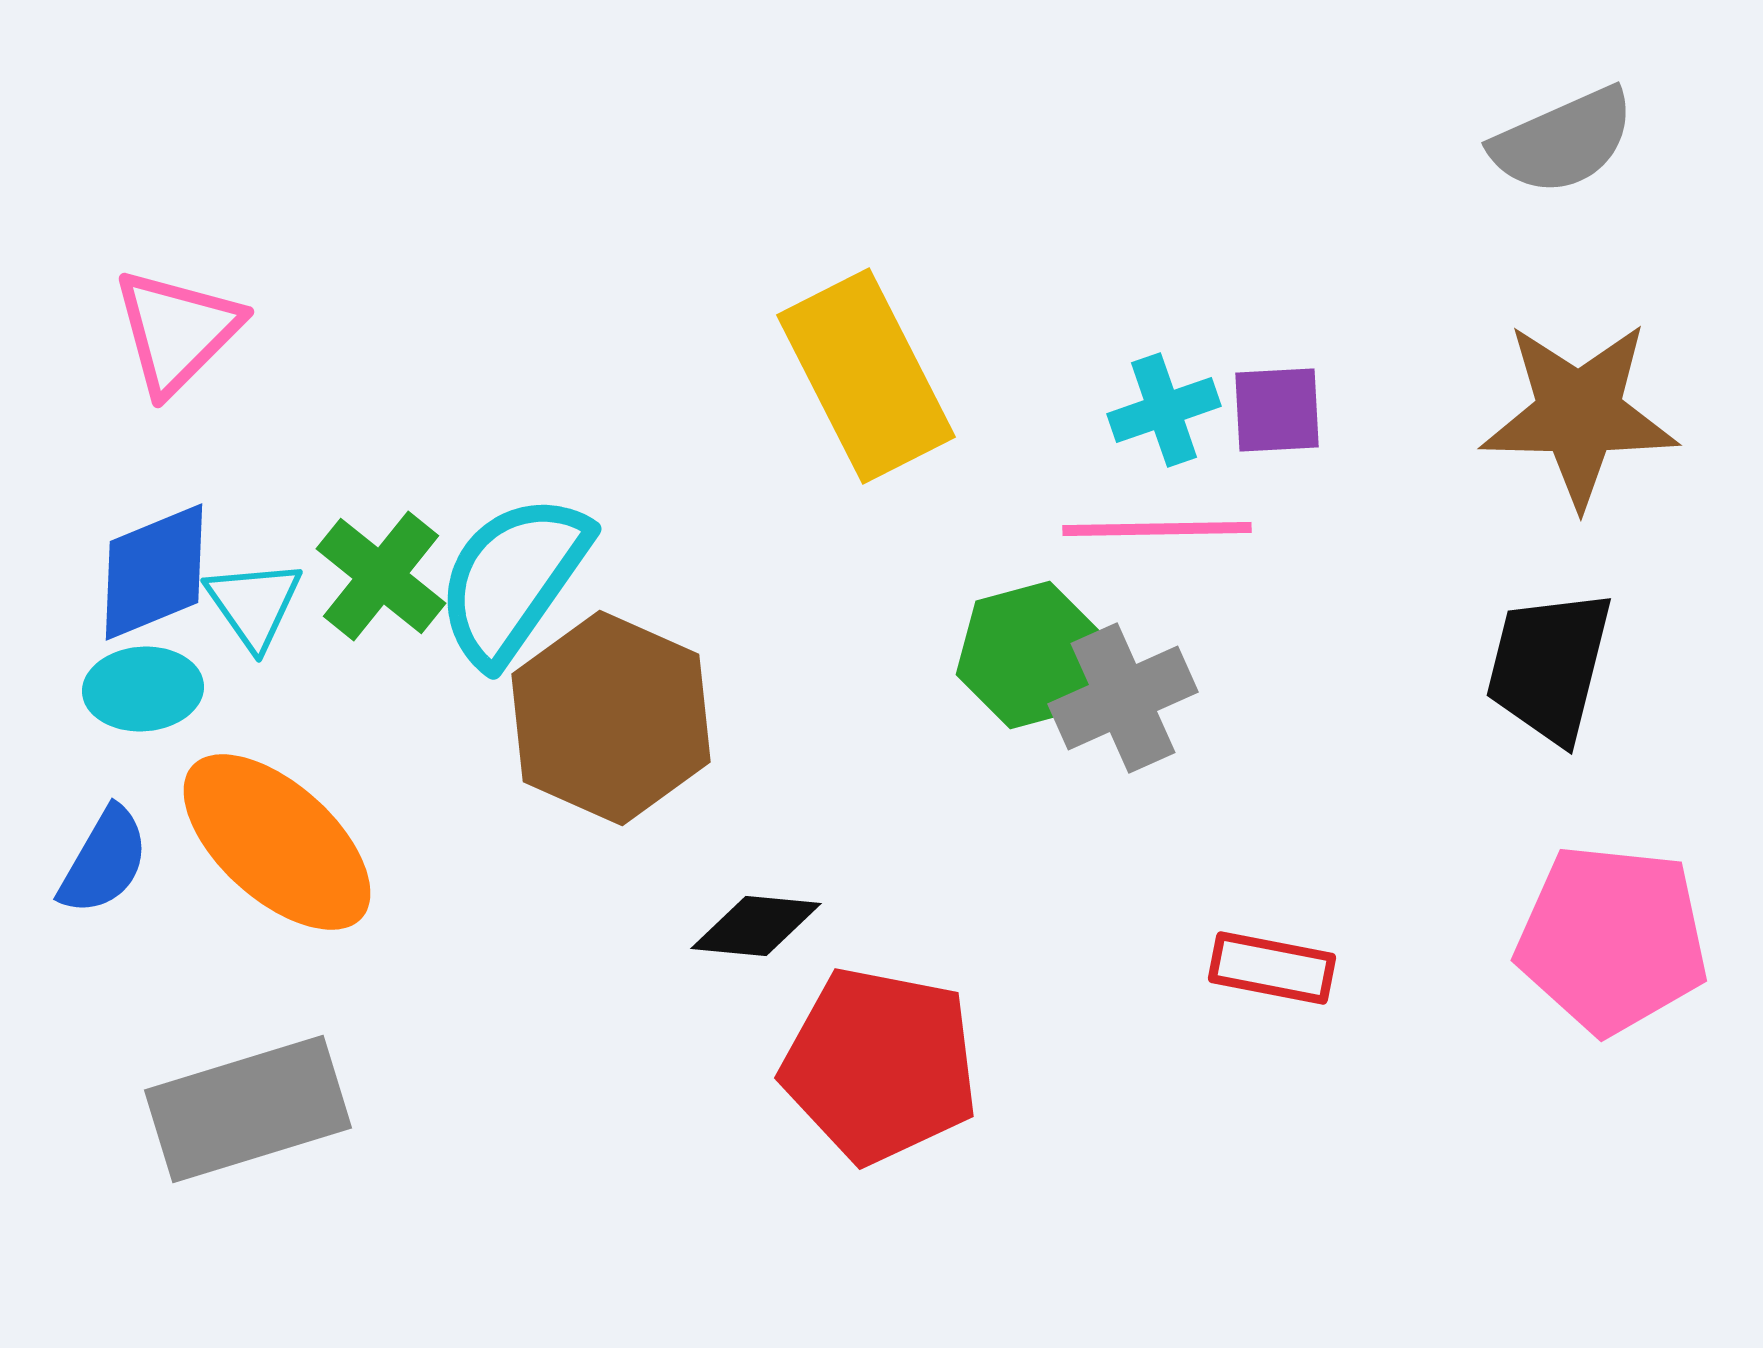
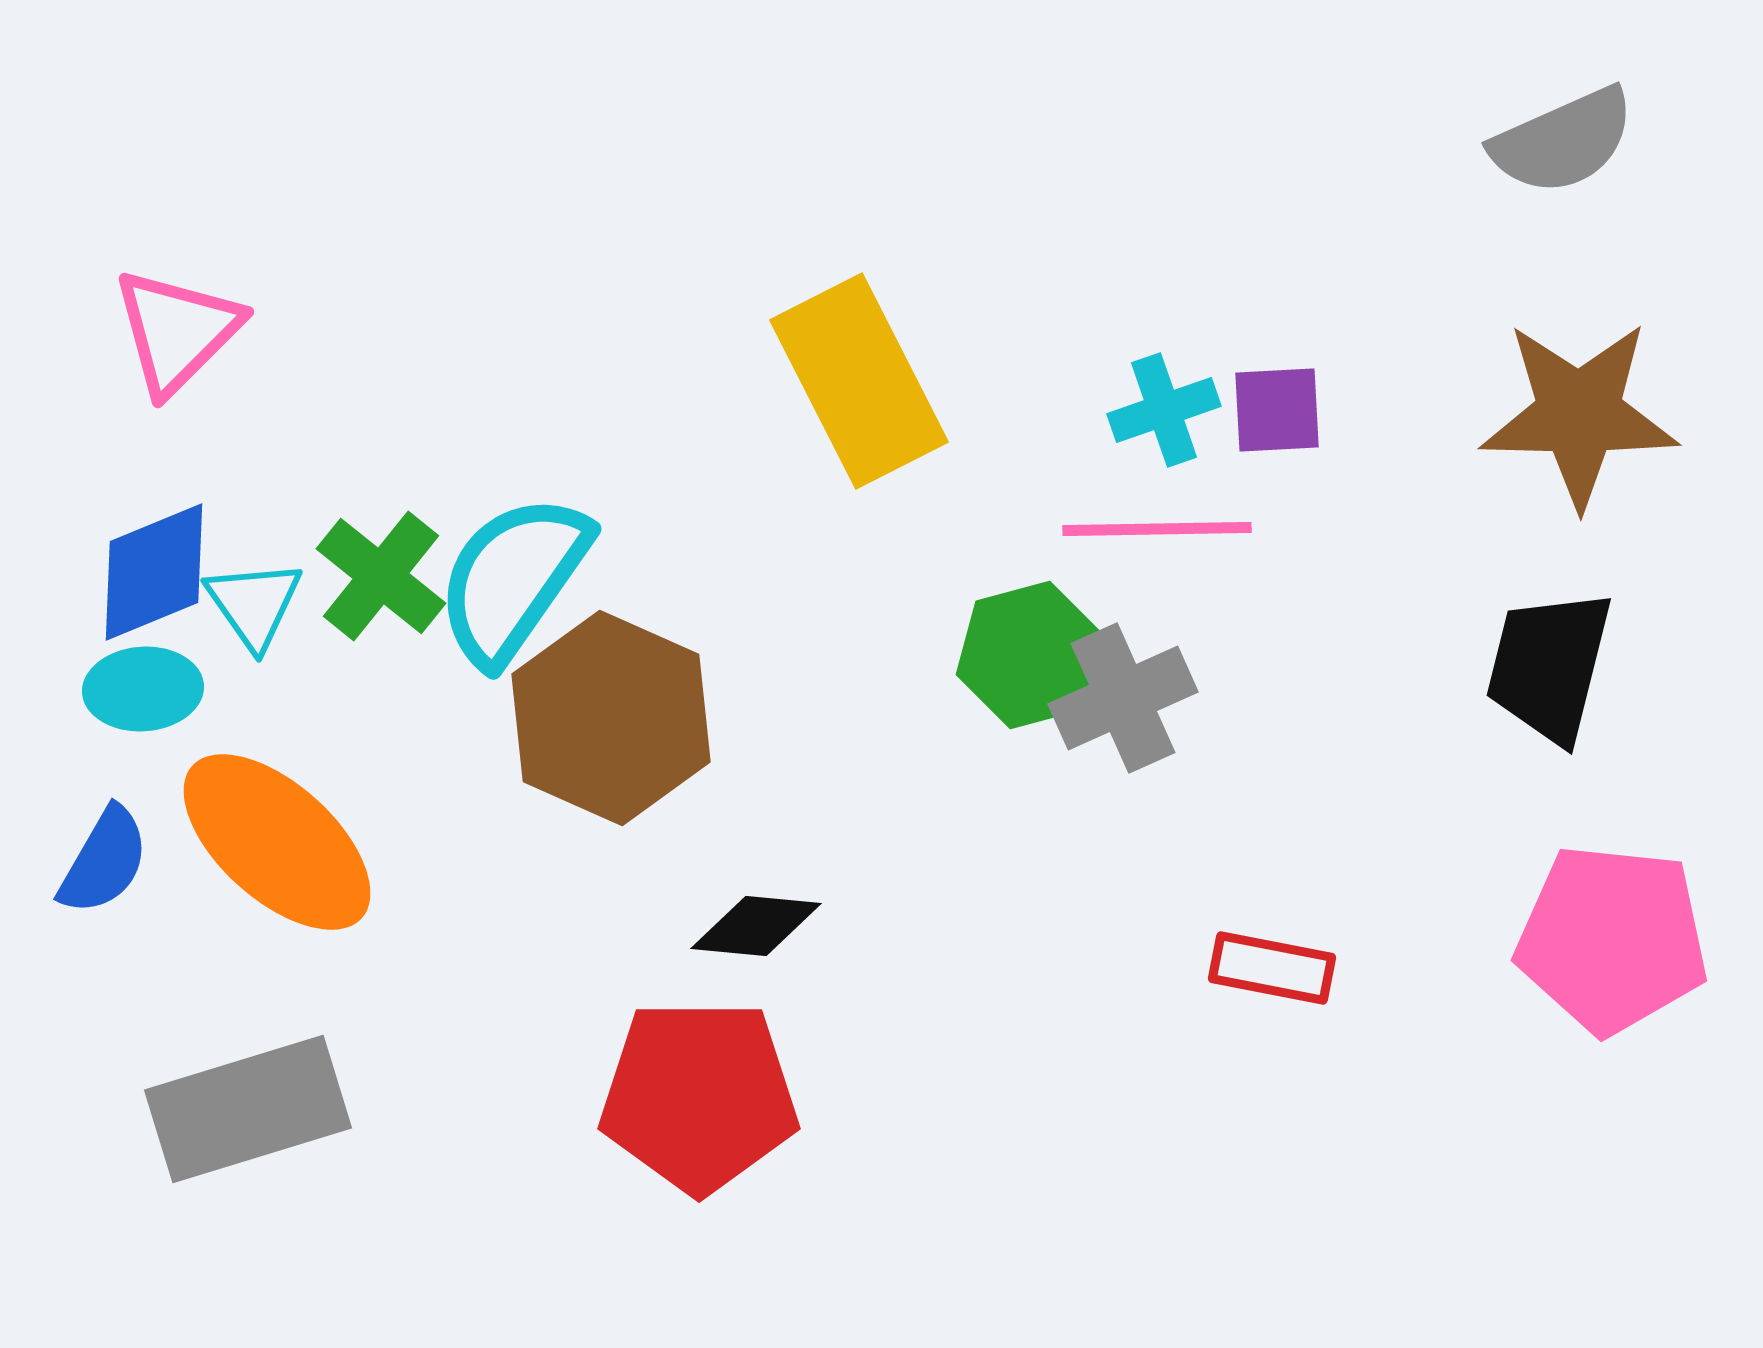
yellow rectangle: moved 7 px left, 5 px down
red pentagon: moved 181 px left, 31 px down; rotated 11 degrees counterclockwise
